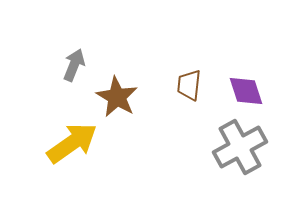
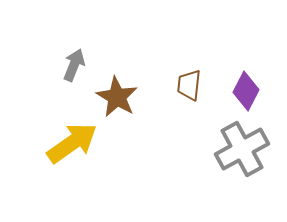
purple diamond: rotated 45 degrees clockwise
gray cross: moved 2 px right, 2 px down
